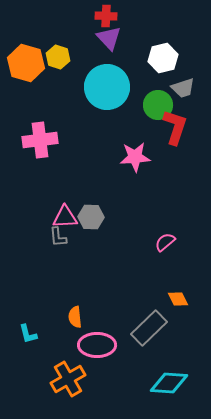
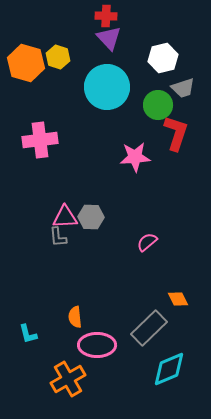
red L-shape: moved 1 px right, 6 px down
pink semicircle: moved 18 px left
cyan diamond: moved 14 px up; rotated 27 degrees counterclockwise
